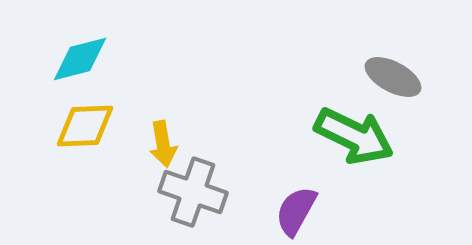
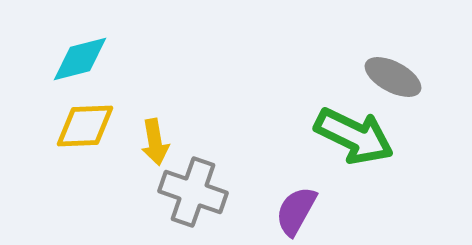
yellow arrow: moved 8 px left, 2 px up
